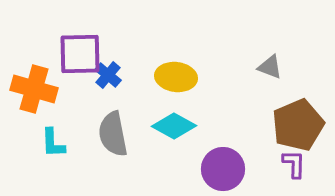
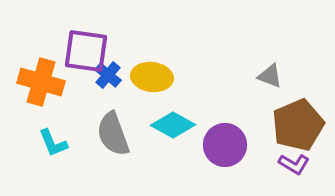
purple square: moved 6 px right, 3 px up; rotated 9 degrees clockwise
gray triangle: moved 9 px down
yellow ellipse: moved 24 px left
orange cross: moved 7 px right, 7 px up
cyan diamond: moved 1 px left, 1 px up
gray semicircle: rotated 9 degrees counterclockwise
cyan L-shape: rotated 20 degrees counterclockwise
purple L-shape: rotated 120 degrees clockwise
purple circle: moved 2 px right, 24 px up
